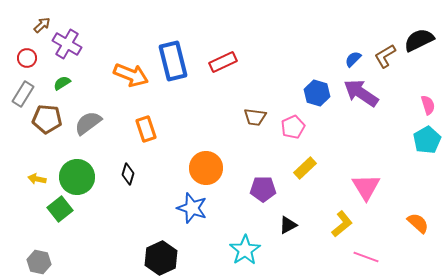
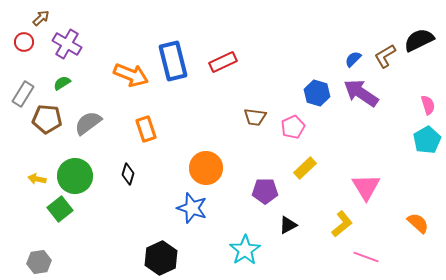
brown arrow: moved 1 px left, 7 px up
red circle: moved 3 px left, 16 px up
green circle: moved 2 px left, 1 px up
purple pentagon: moved 2 px right, 2 px down
gray hexagon: rotated 20 degrees counterclockwise
